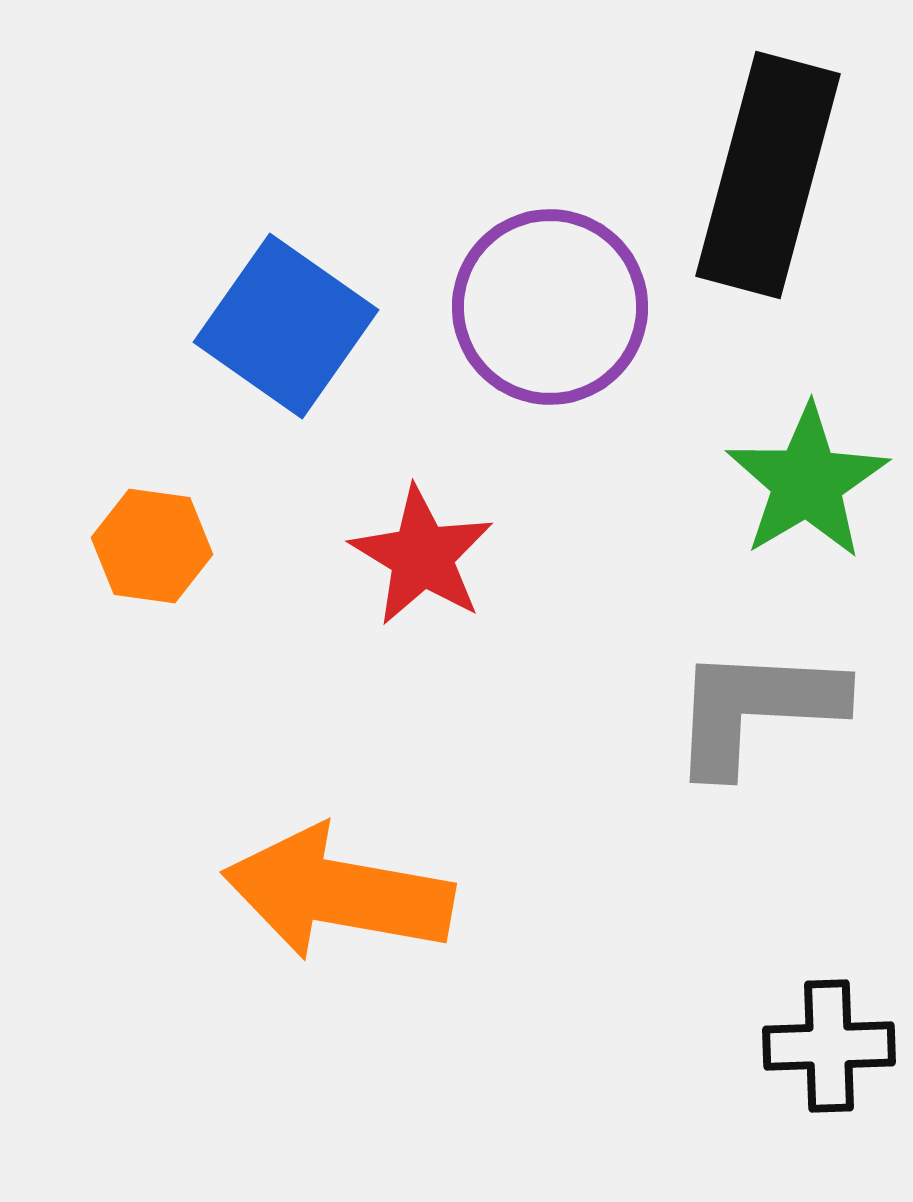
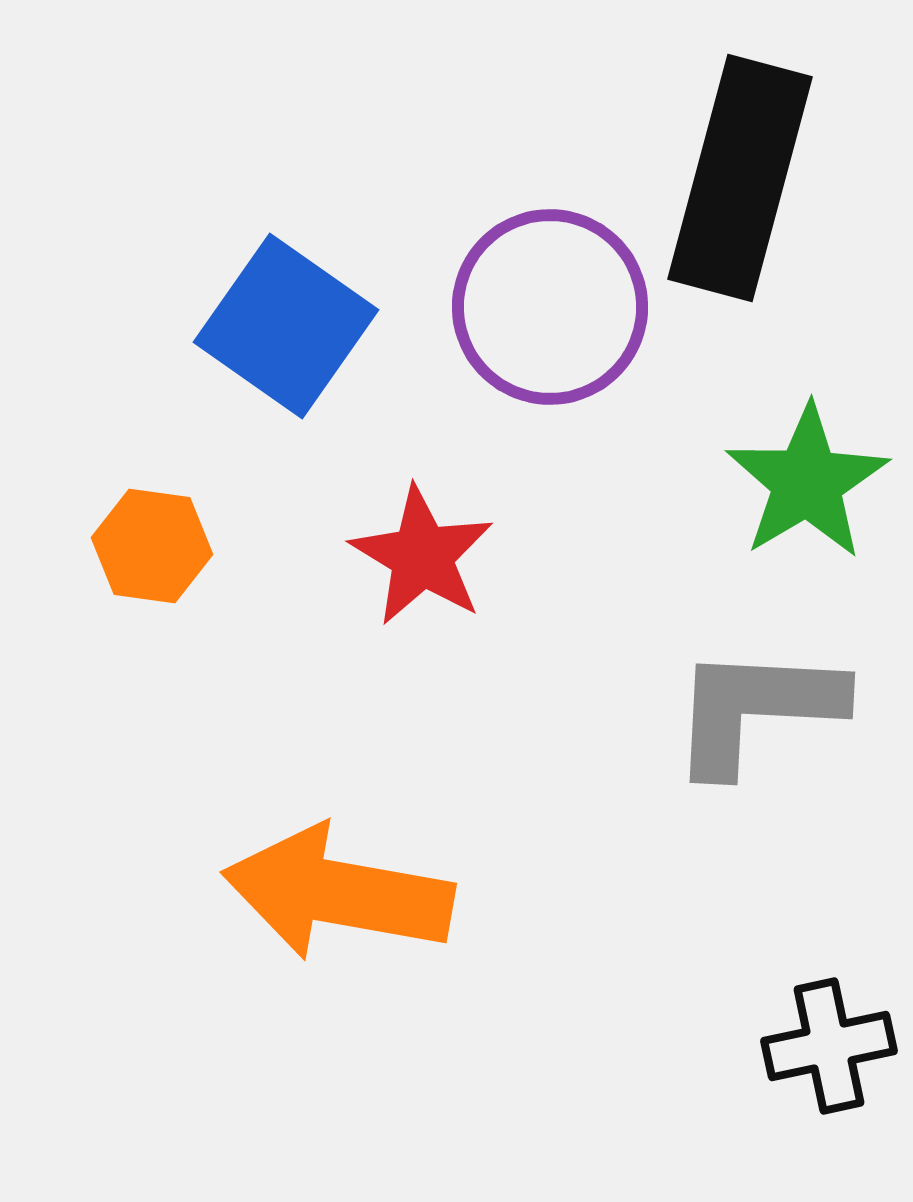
black rectangle: moved 28 px left, 3 px down
black cross: rotated 10 degrees counterclockwise
